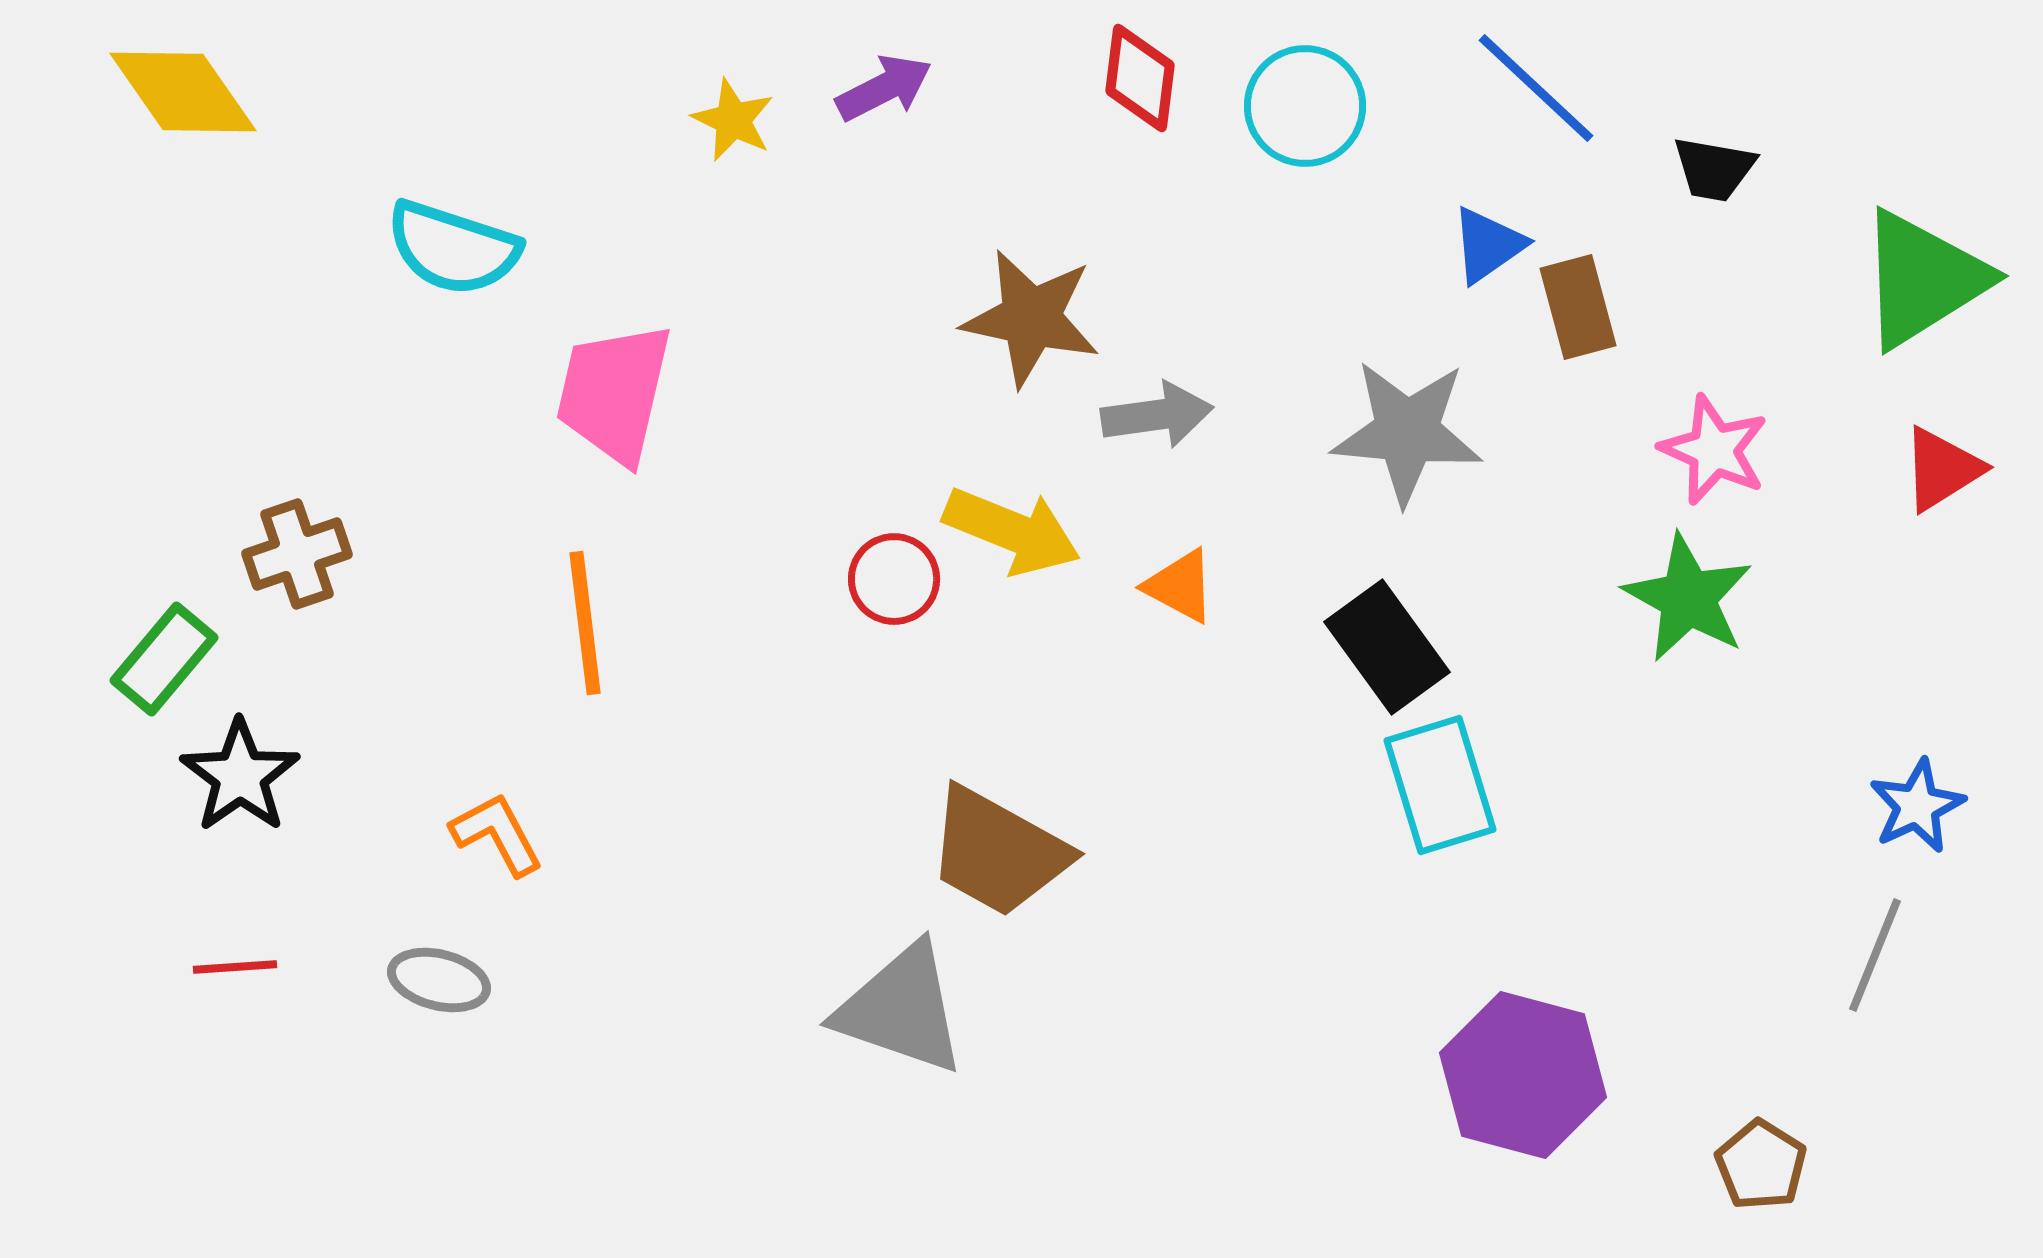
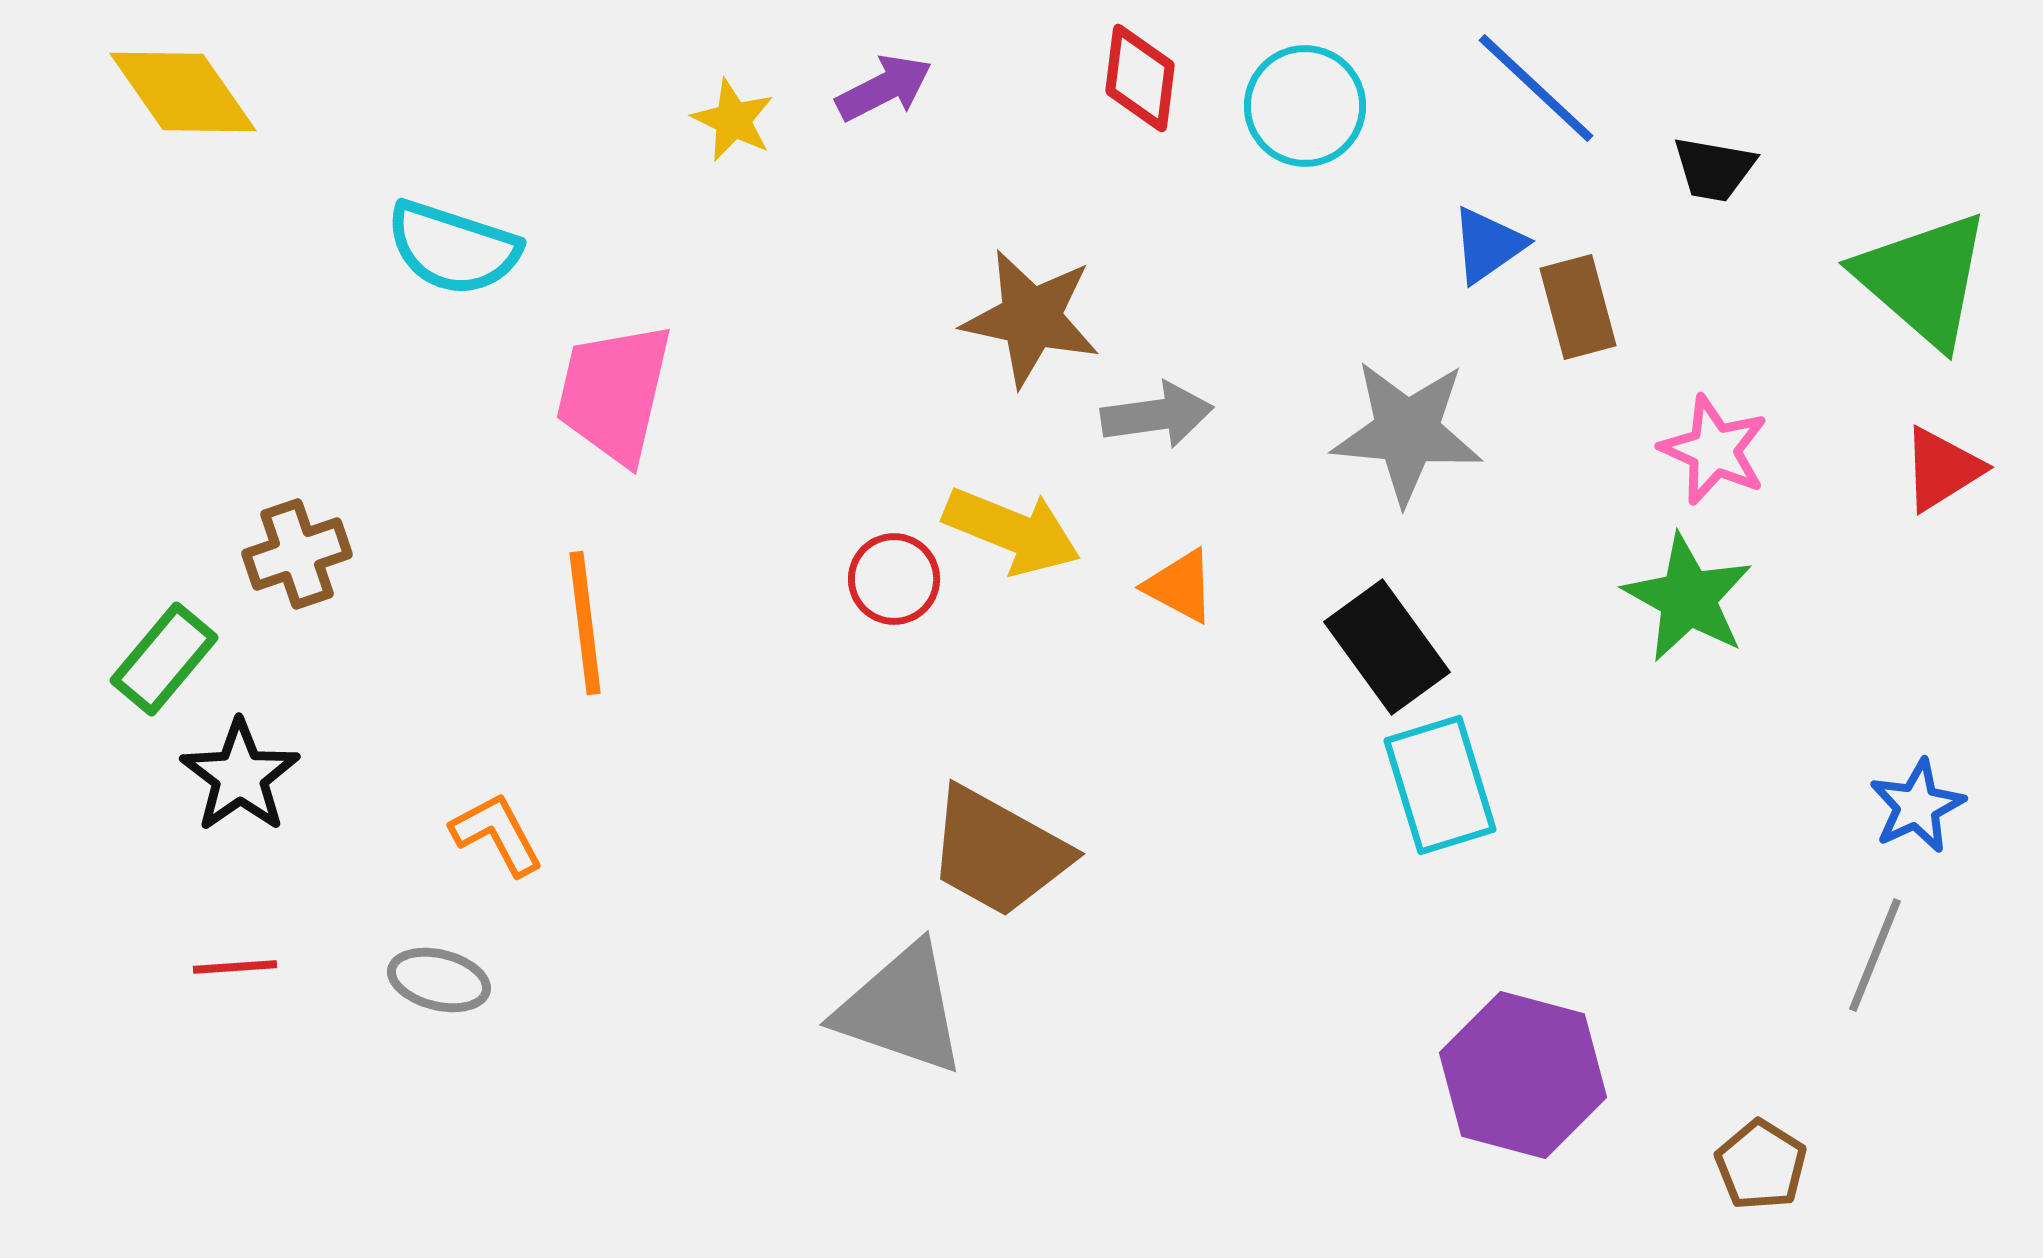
green triangle: rotated 47 degrees counterclockwise
